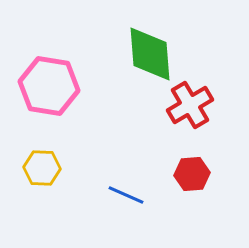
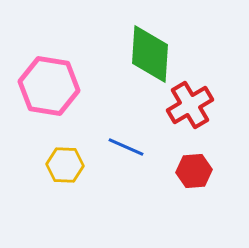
green diamond: rotated 8 degrees clockwise
yellow hexagon: moved 23 px right, 3 px up
red hexagon: moved 2 px right, 3 px up
blue line: moved 48 px up
